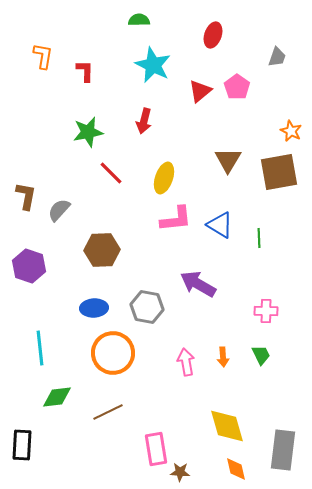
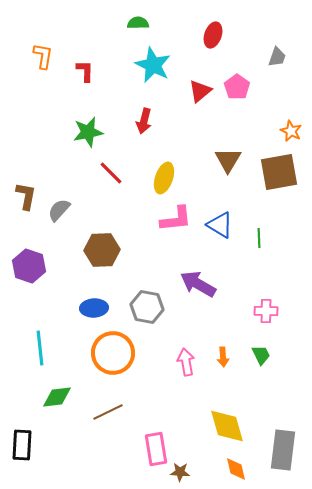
green semicircle: moved 1 px left, 3 px down
